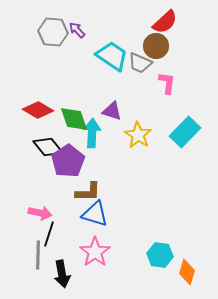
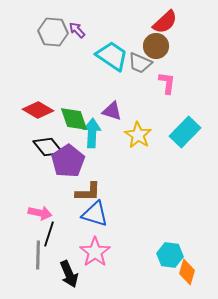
cyan hexagon: moved 10 px right
black arrow: moved 7 px right; rotated 12 degrees counterclockwise
